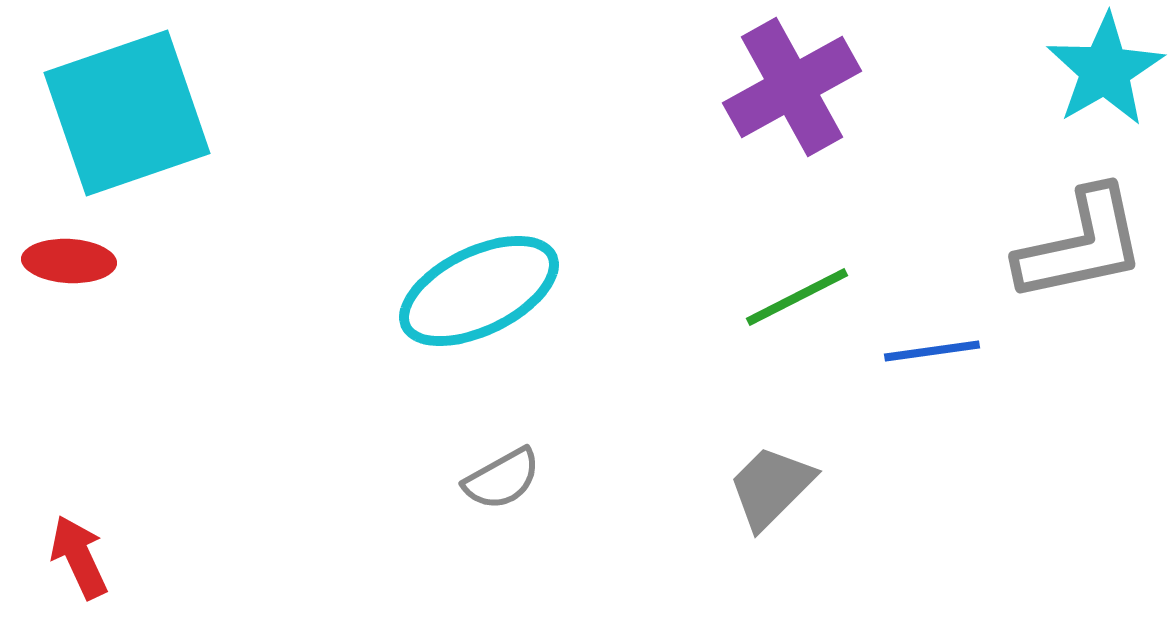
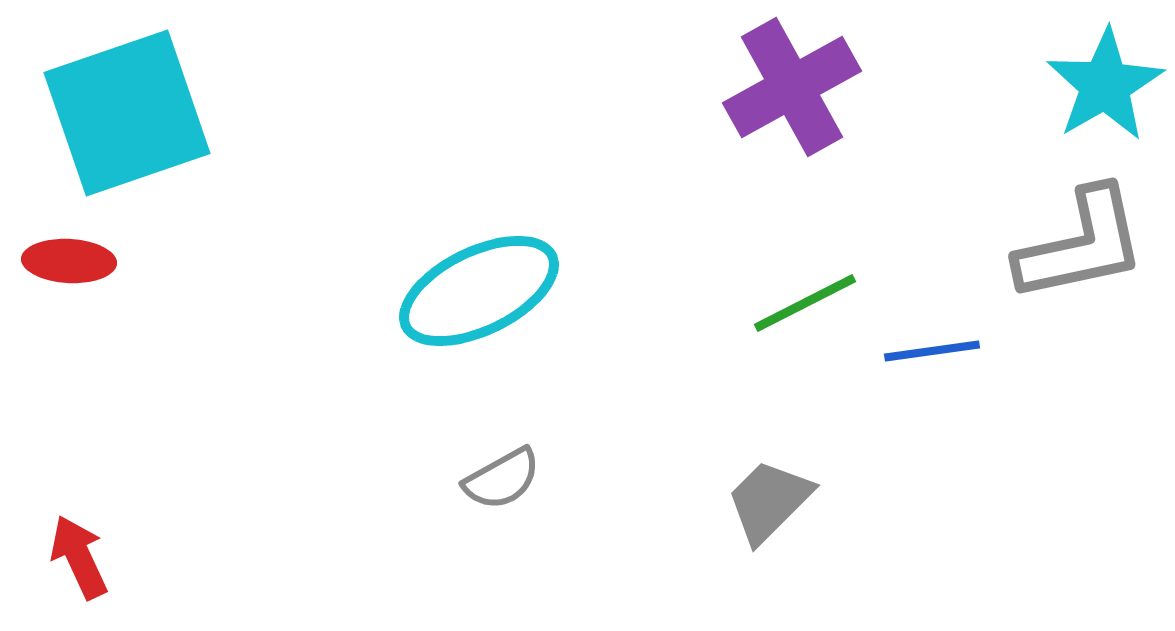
cyan star: moved 15 px down
green line: moved 8 px right, 6 px down
gray trapezoid: moved 2 px left, 14 px down
